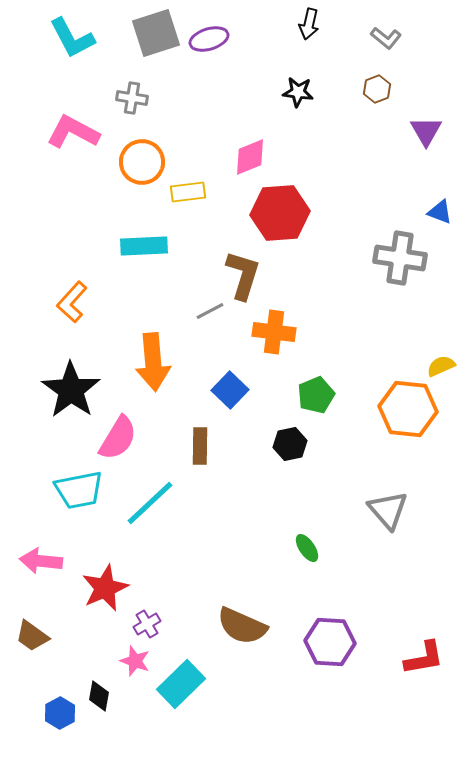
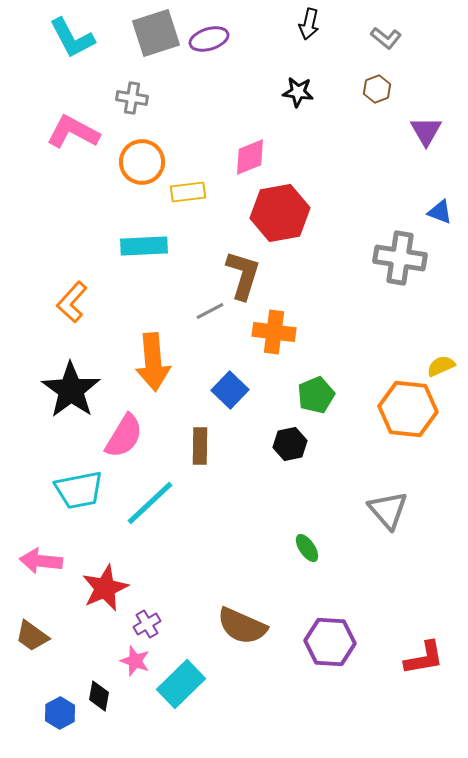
red hexagon at (280, 213): rotated 6 degrees counterclockwise
pink semicircle at (118, 438): moved 6 px right, 2 px up
